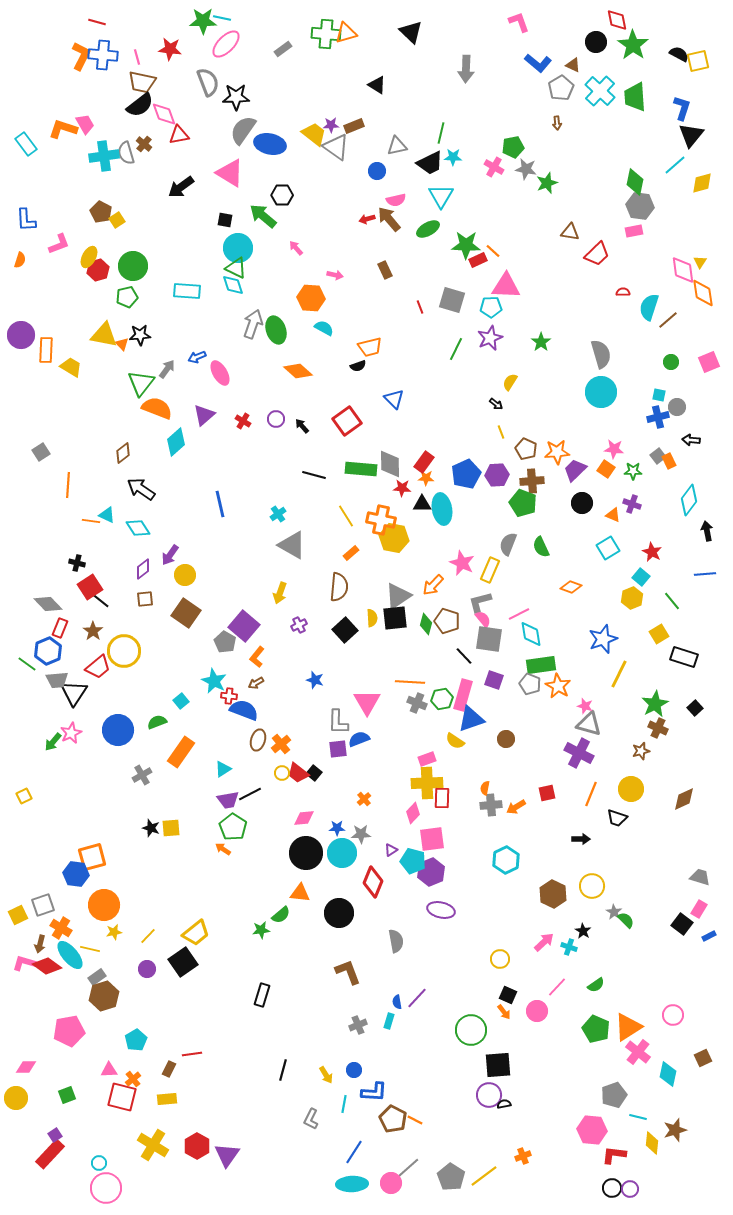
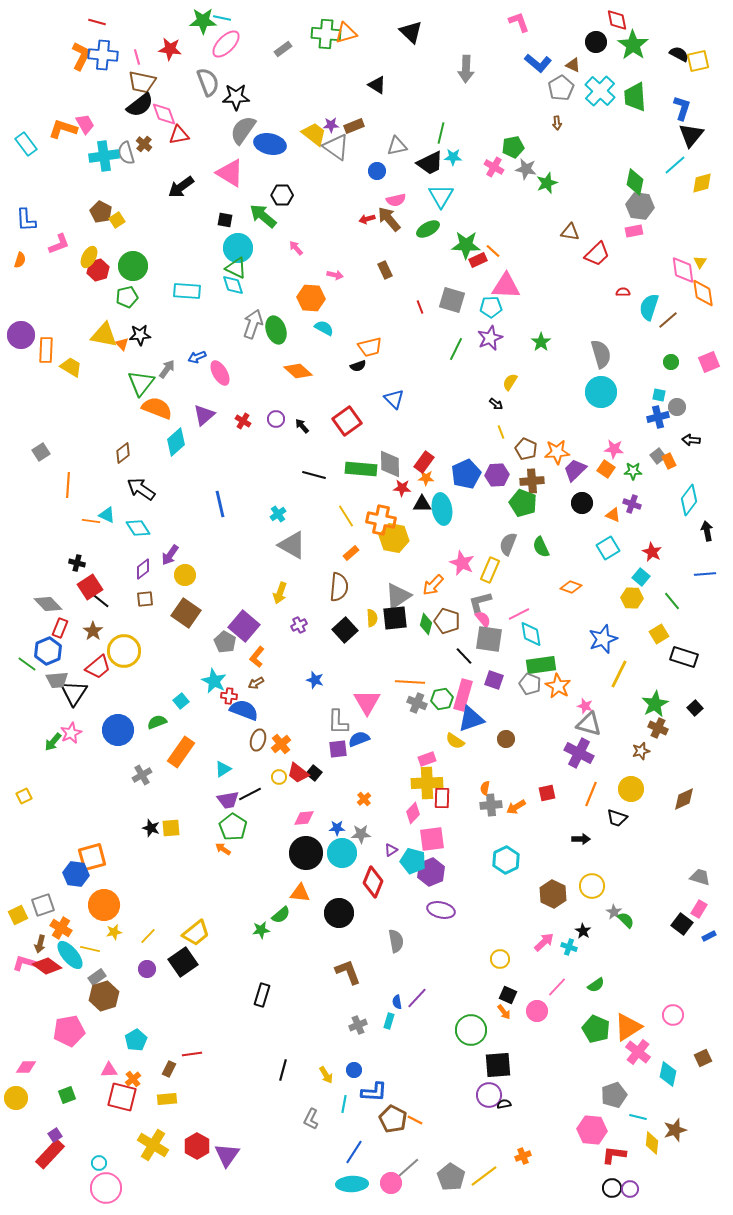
yellow hexagon at (632, 598): rotated 25 degrees clockwise
yellow circle at (282, 773): moved 3 px left, 4 px down
